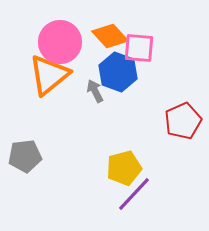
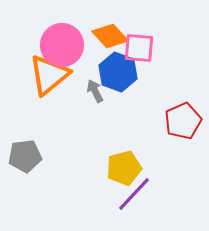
pink circle: moved 2 px right, 3 px down
